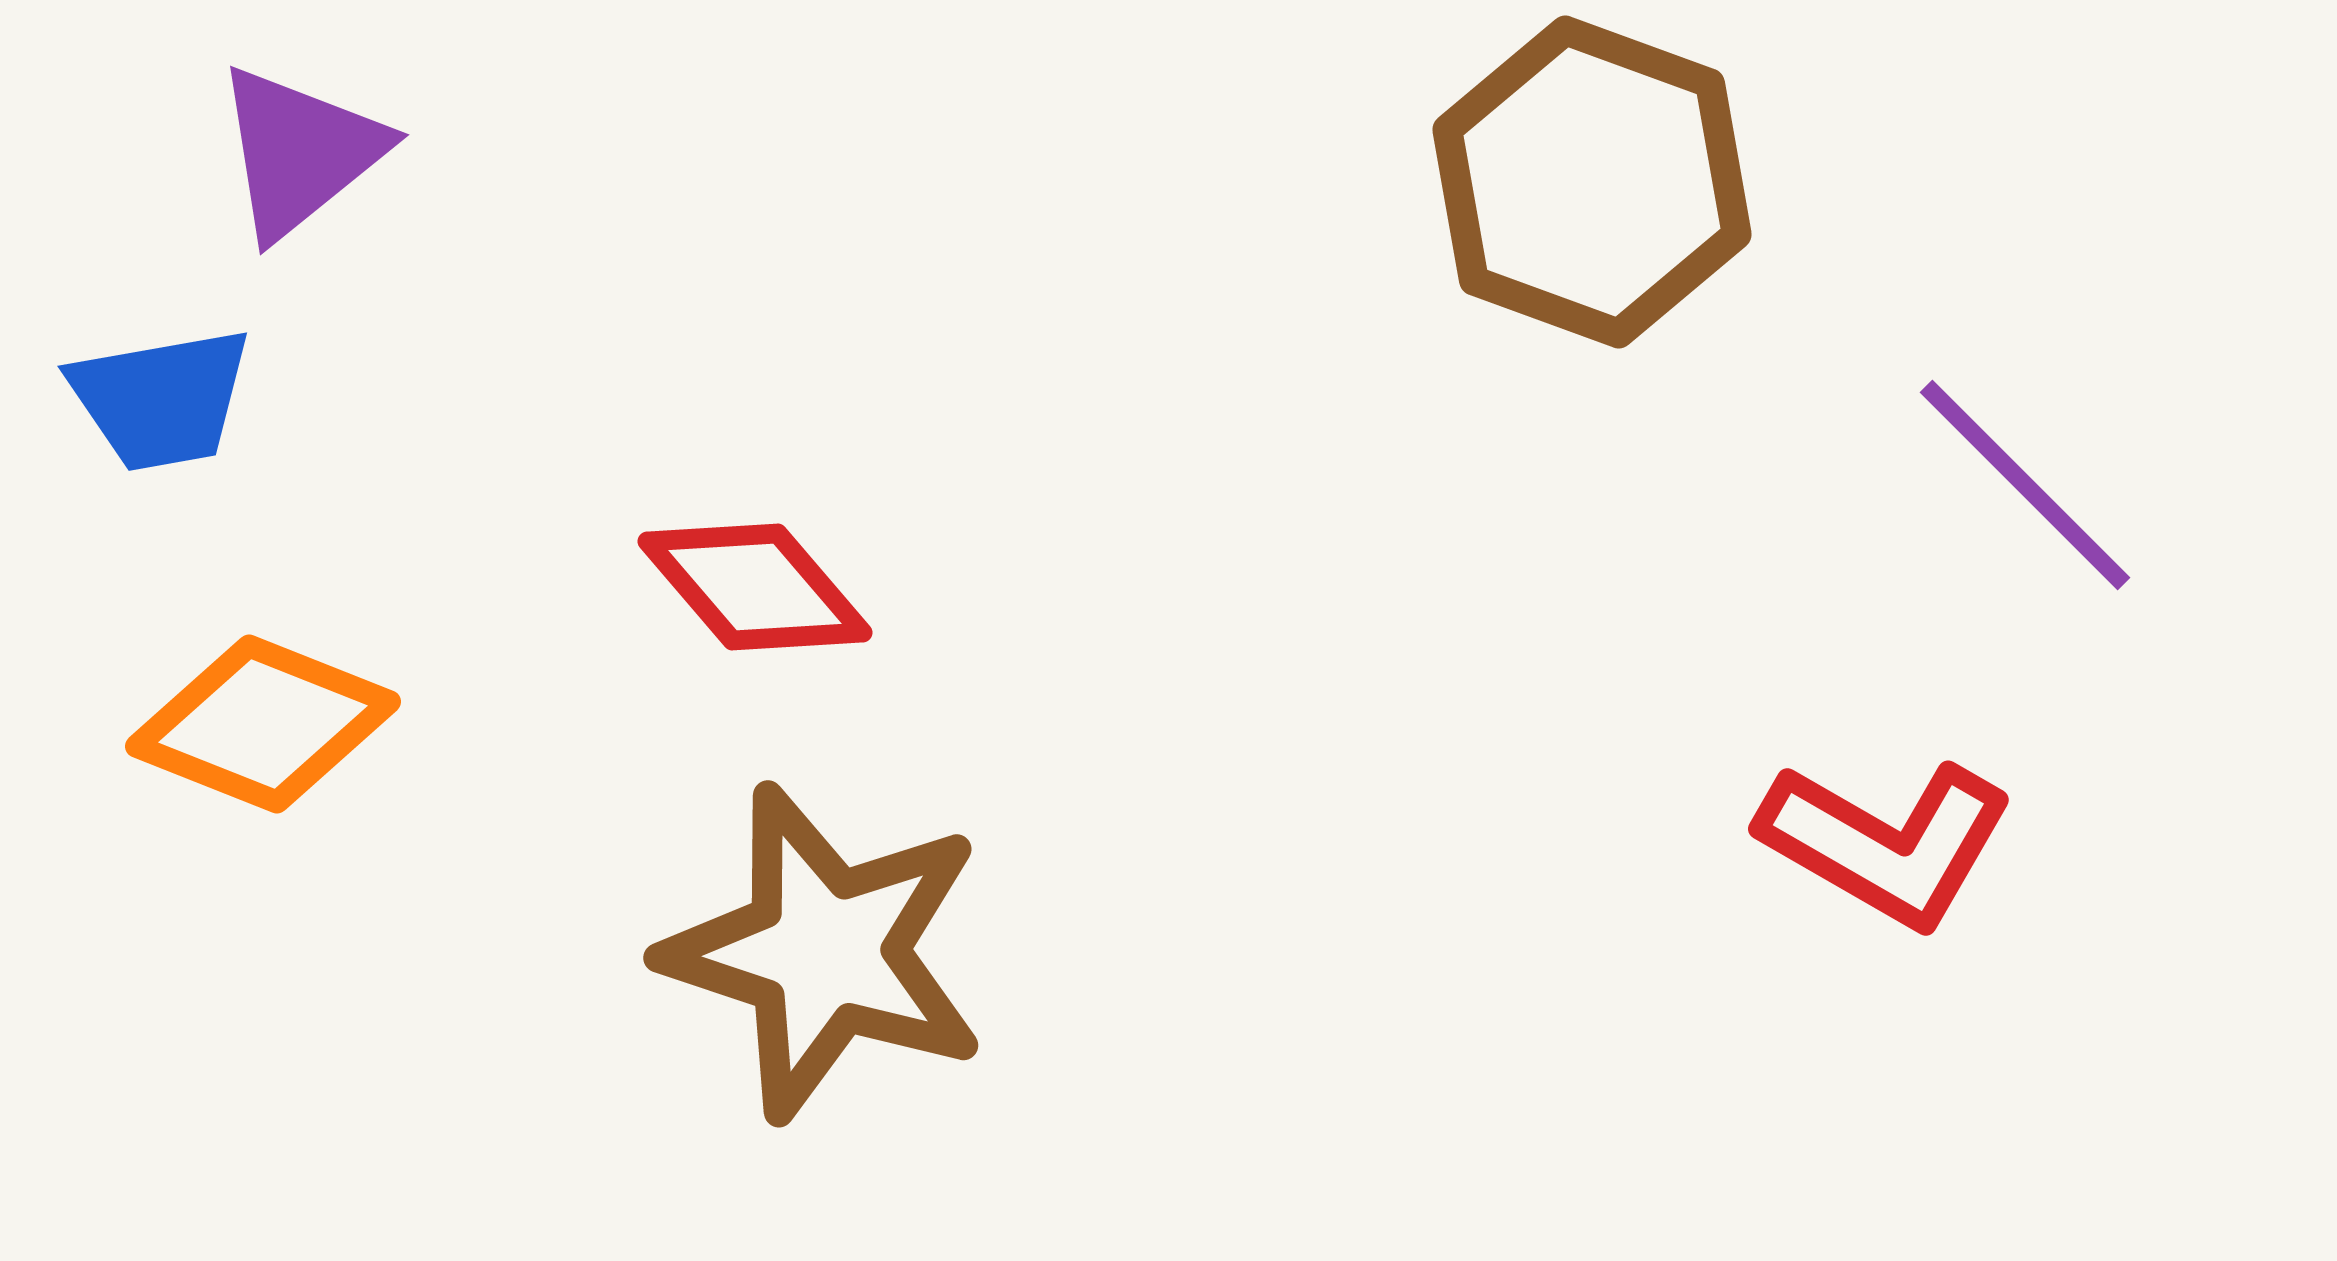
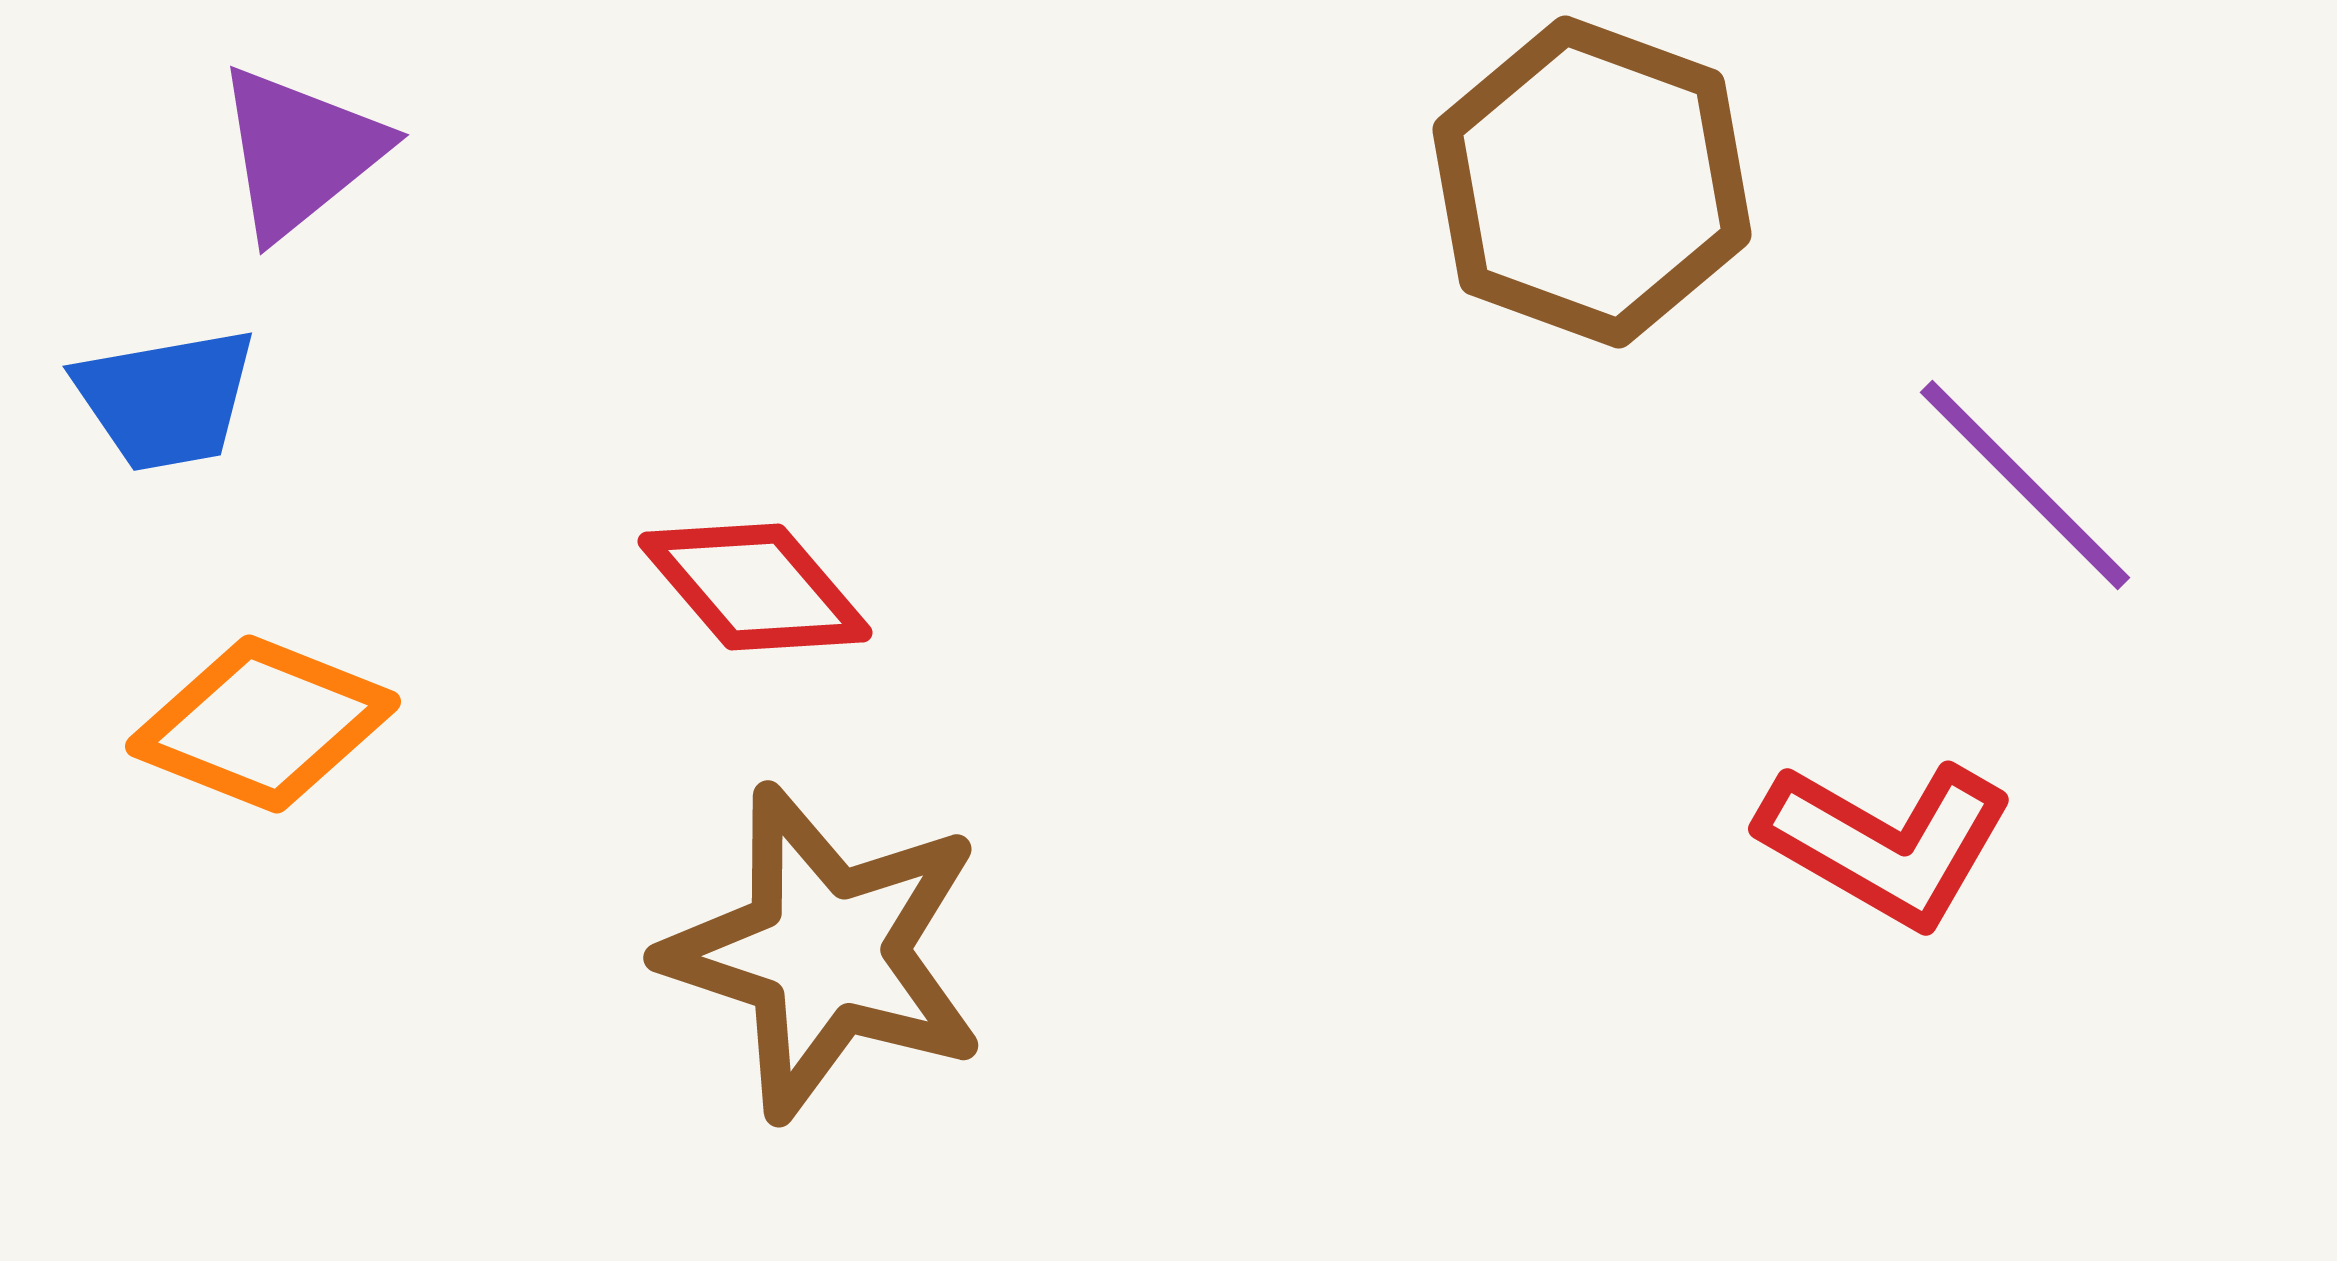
blue trapezoid: moved 5 px right
